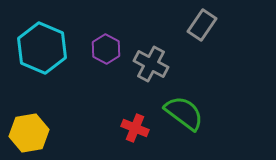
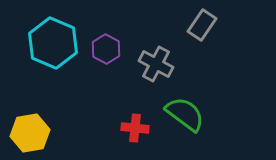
cyan hexagon: moved 11 px right, 5 px up
gray cross: moved 5 px right
green semicircle: moved 1 px right, 1 px down
red cross: rotated 16 degrees counterclockwise
yellow hexagon: moved 1 px right
